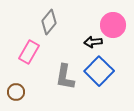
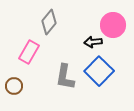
brown circle: moved 2 px left, 6 px up
